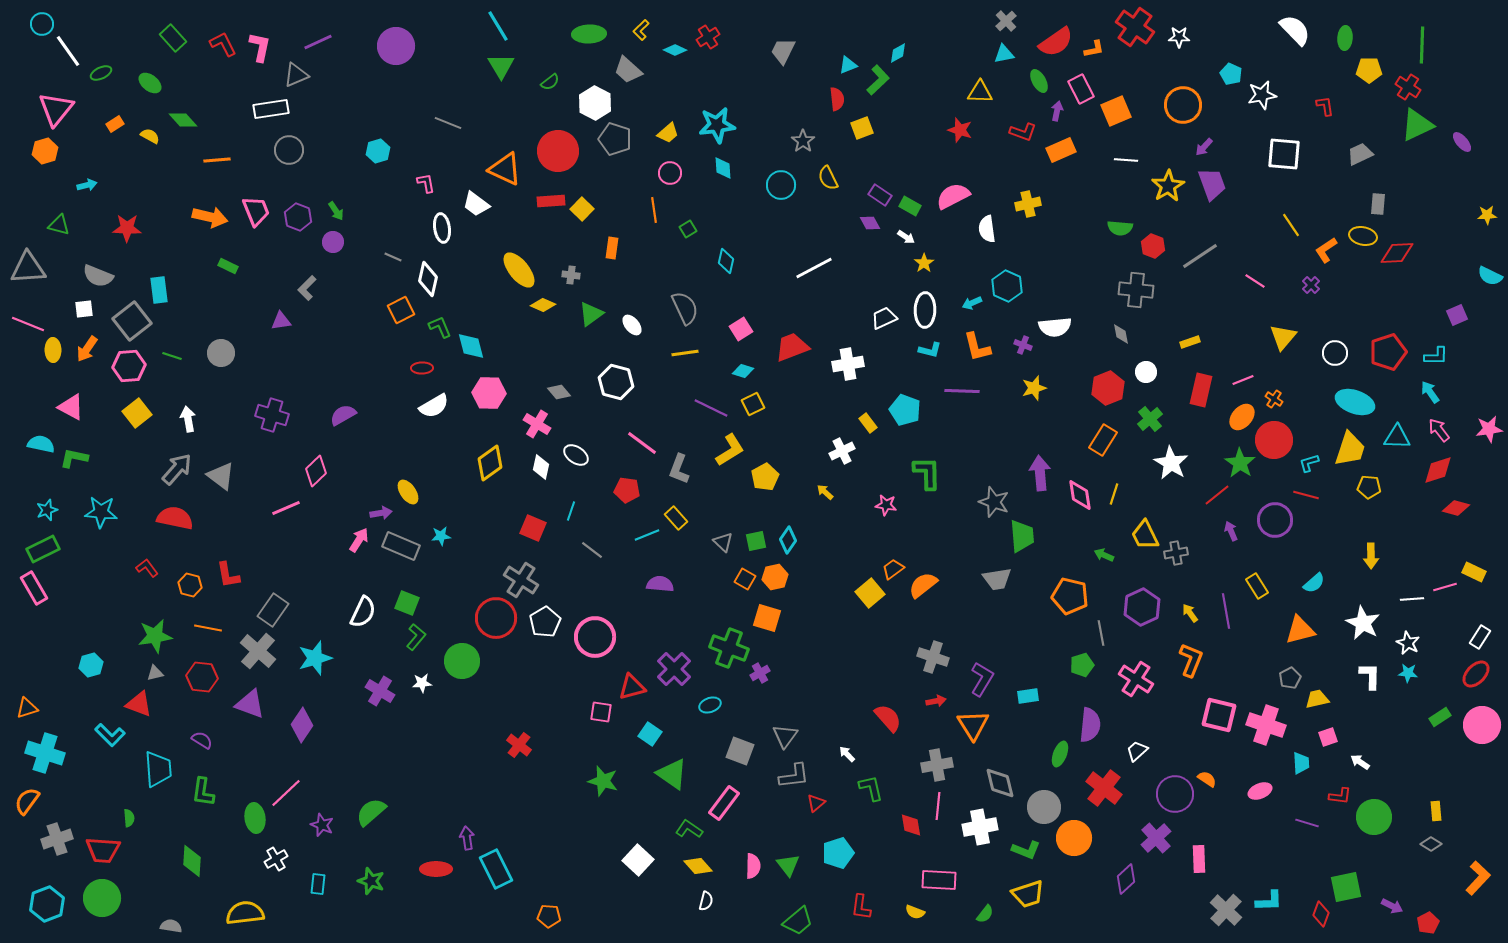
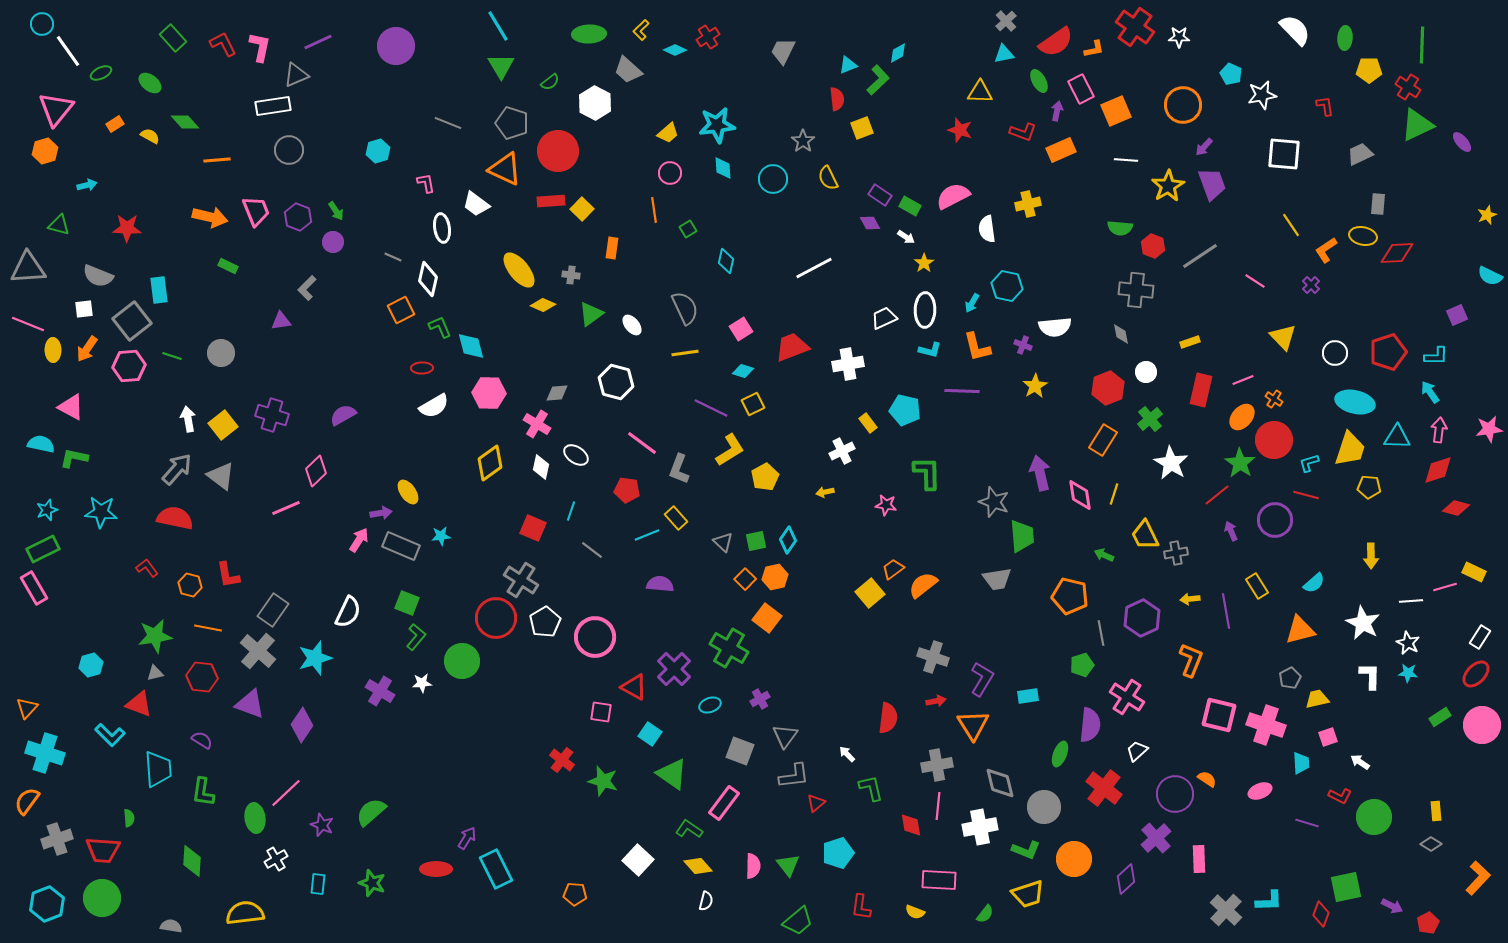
white rectangle at (271, 109): moved 2 px right, 3 px up
green diamond at (183, 120): moved 2 px right, 2 px down
gray pentagon at (615, 139): moved 103 px left, 16 px up
cyan circle at (781, 185): moved 8 px left, 6 px up
yellow star at (1487, 215): rotated 18 degrees counterclockwise
cyan hexagon at (1007, 286): rotated 12 degrees counterclockwise
cyan arrow at (972, 303): rotated 36 degrees counterclockwise
yellow triangle at (1283, 337): rotated 24 degrees counterclockwise
yellow star at (1034, 388): moved 1 px right, 2 px up; rotated 15 degrees counterclockwise
gray diamond at (559, 392): moved 2 px left, 1 px down; rotated 55 degrees counterclockwise
cyan ellipse at (1355, 402): rotated 6 degrees counterclockwise
cyan pentagon at (905, 410): rotated 8 degrees counterclockwise
yellow square at (137, 413): moved 86 px right, 12 px down
pink arrow at (1439, 430): rotated 45 degrees clockwise
purple arrow at (1040, 473): rotated 8 degrees counterclockwise
yellow arrow at (825, 492): rotated 54 degrees counterclockwise
orange square at (745, 579): rotated 15 degrees clockwise
white line at (1412, 599): moved 1 px left, 2 px down
purple hexagon at (1142, 607): moved 11 px down
white semicircle at (363, 612): moved 15 px left
yellow arrow at (1190, 613): moved 14 px up; rotated 60 degrees counterclockwise
orange square at (767, 618): rotated 20 degrees clockwise
green cross at (729, 648): rotated 9 degrees clockwise
purple cross at (760, 673): moved 26 px down
pink cross at (1136, 679): moved 9 px left, 18 px down
red triangle at (632, 687): moved 2 px right; rotated 44 degrees clockwise
orange triangle at (27, 708): rotated 30 degrees counterclockwise
red semicircle at (888, 718): rotated 48 degrees clockwise
red cross at (519, 745): moved 43 px right, 15 px down
red L-shape at (1340, 796): rotated 20 degrees clockwise
purple arrow at (467, 838): rotated 40 degrees clockwise
orange circle at (1074, 838): moved 21 px down
green star at (371, 881): moved 1 px right, 2 px down
orange pentagon at (549, 916): moved 26 px right, 22 px up
